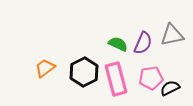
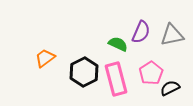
purple semicircle: moved 2 px left, 11 px up
orange trapezoid: moved 10 px up
pink pentagon: moved 5 px up; rotated 25 degrees counterclockwise
